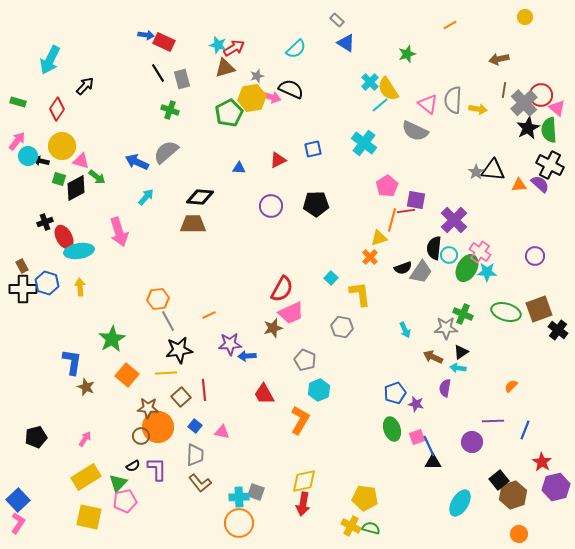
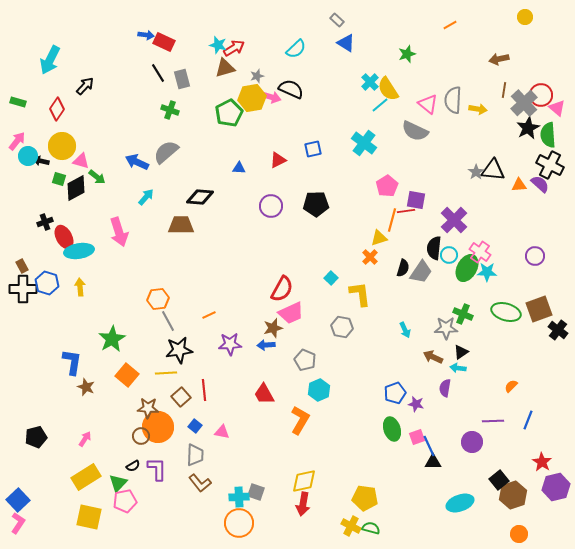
green semicircle at (549, 130): moved 1 px left, 5 px down
brown trapezoid at (193, 224): moved 12 px left, 1 px down
black semicircle at (403, 268): rotated 54 degrees counterclockwise
blue arrow at (247, 356): moved 19 px right, 11 px up
blue line at (525, 430): moved 3 px right, 10 px up
cyan ellipse at (460, 503): rotated 40 degrees clockwise
